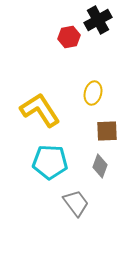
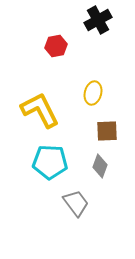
red hexagon: moved 13 px left, 9 px down
yellow L-shape: rotated 6 degrees clockwise
